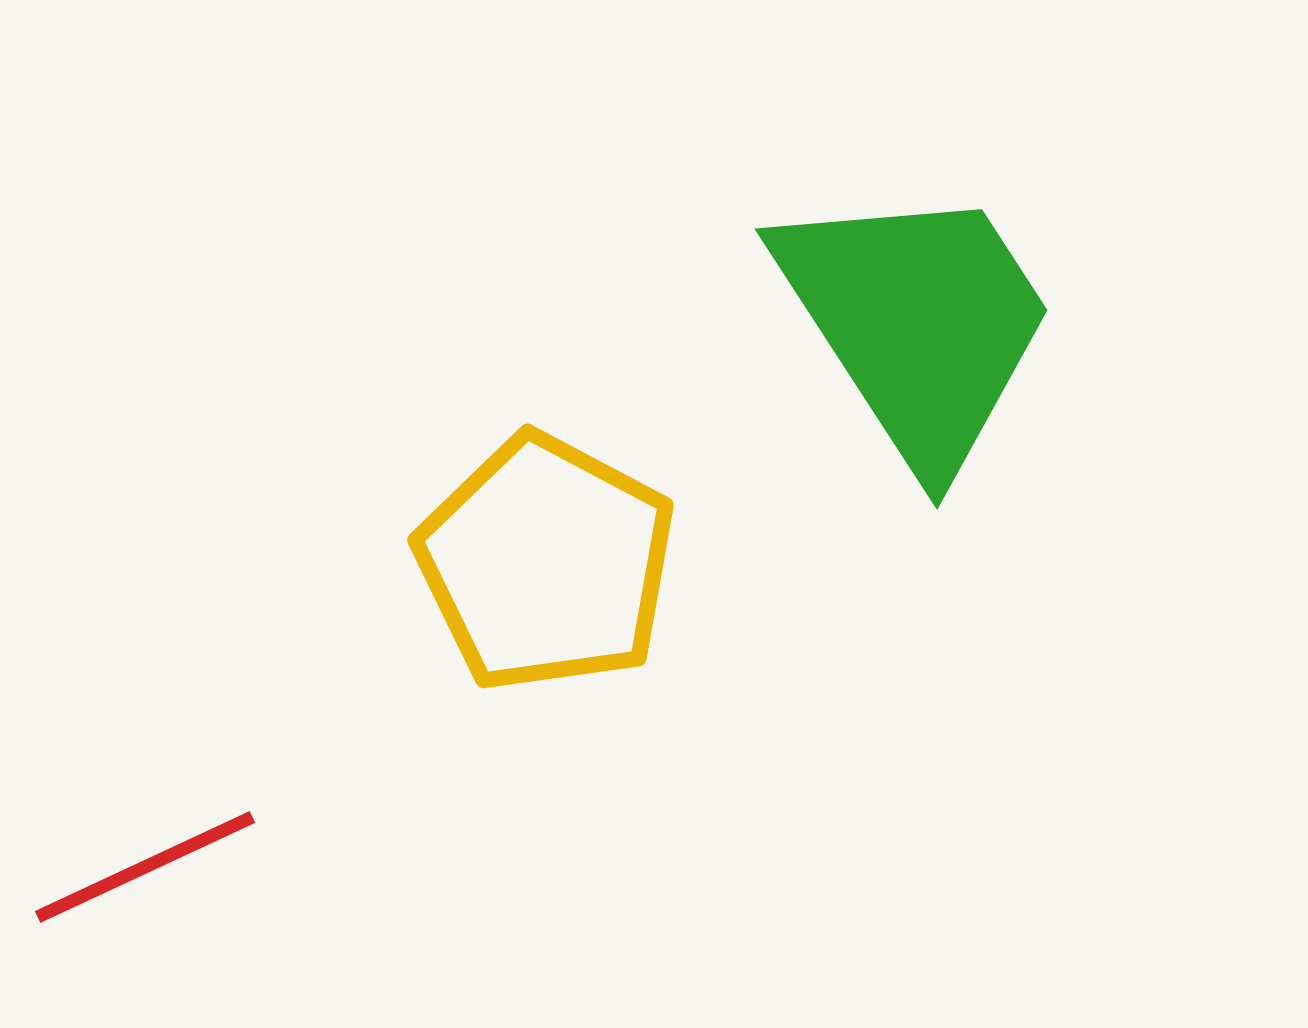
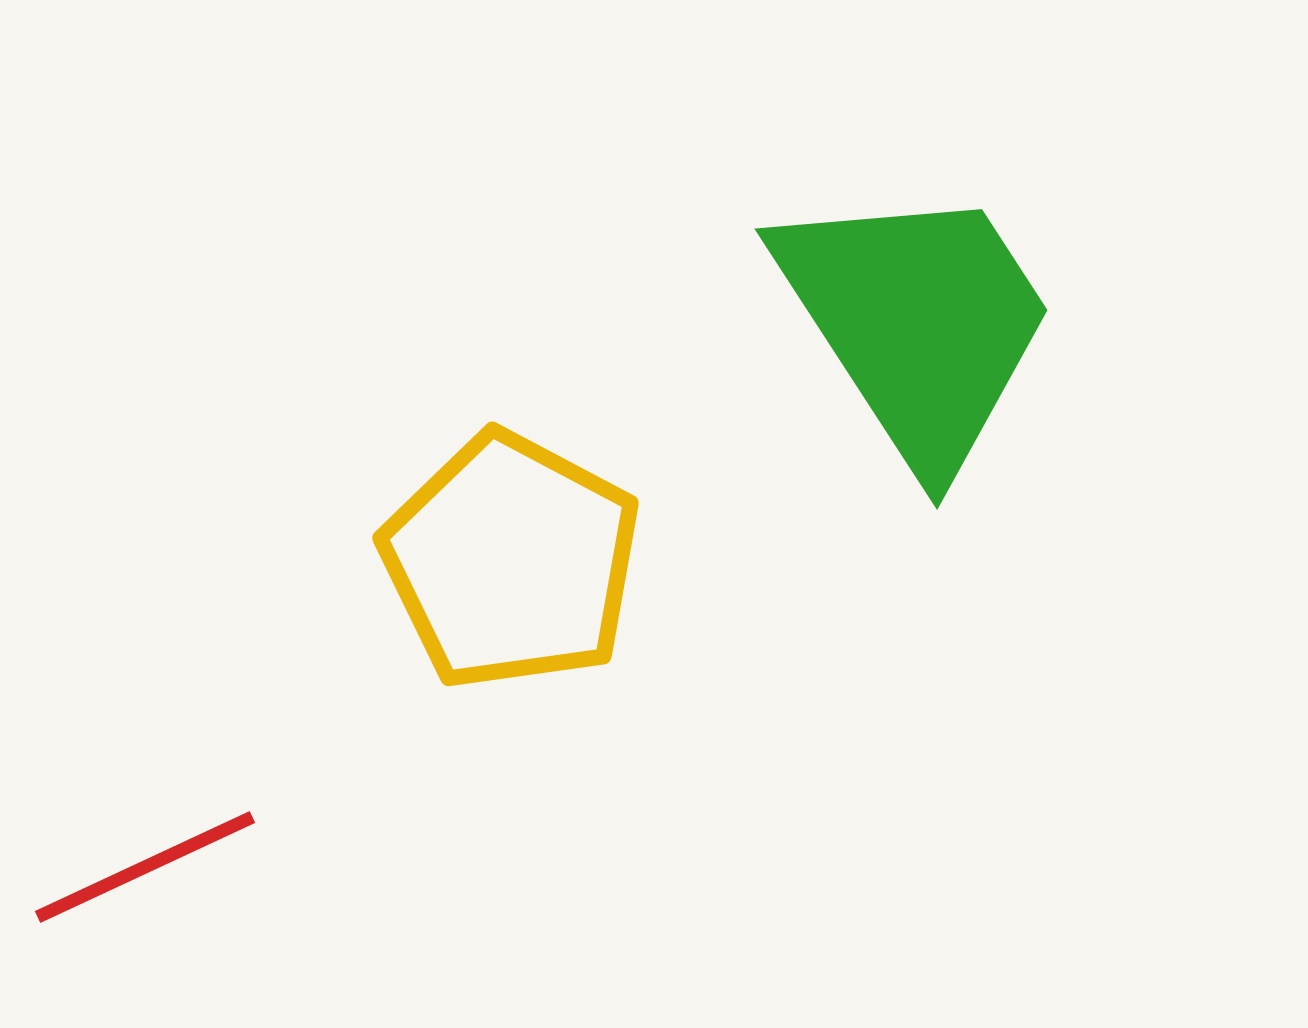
yellow pentagon: moved 35 px left, 2 px up
